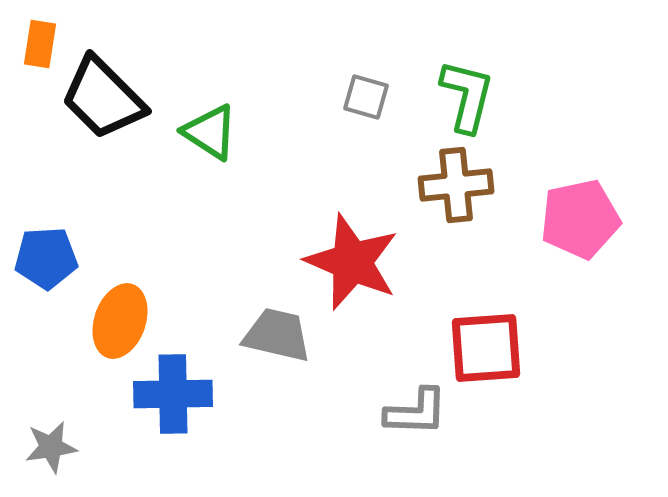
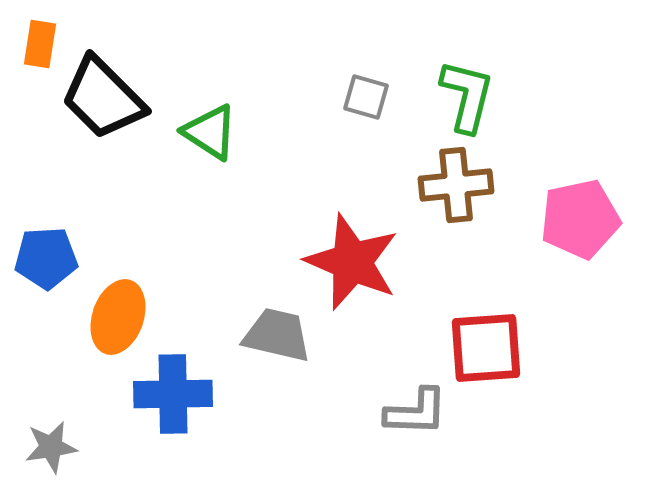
orange ellipse: moved 2 px left, 4 px up
